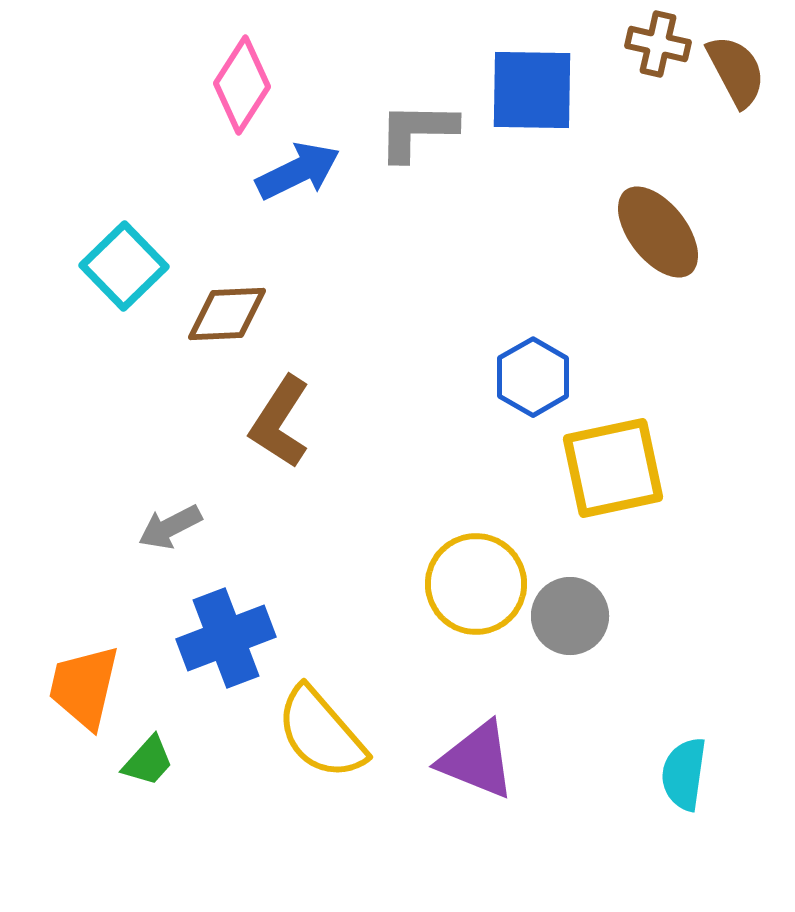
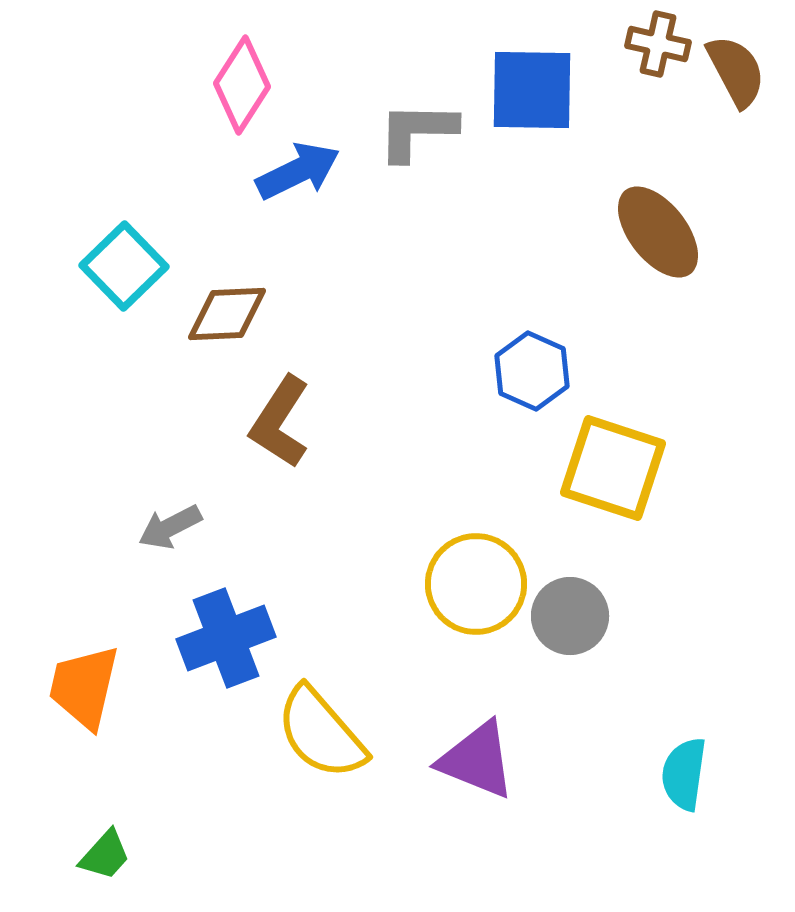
blue hexagon: moved 1 px left, 6 px up; rotated 6 degrees counterclockwise
yellow square: rotated 30 degrees clockwise
green trapezoid: moved 43 px left, 94 px down
